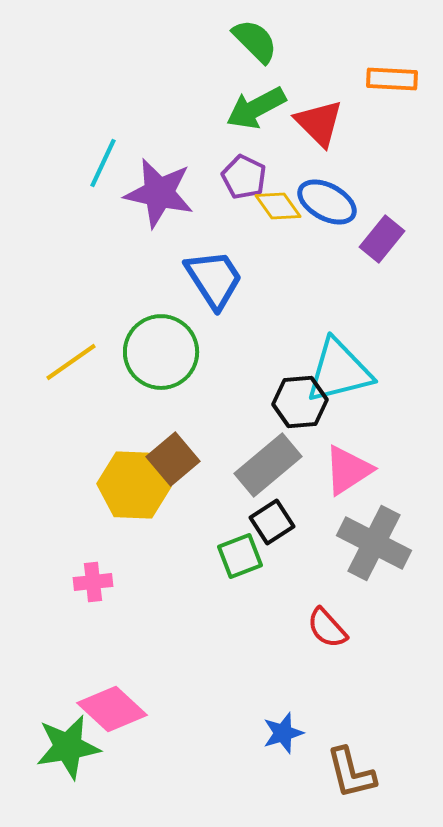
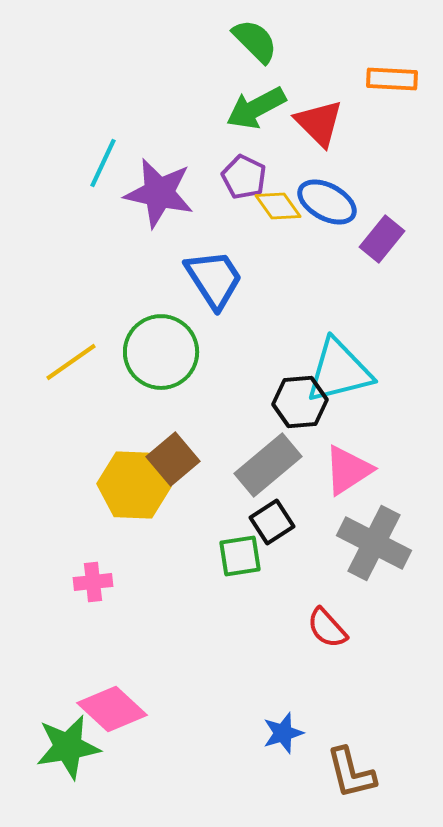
green square: rotated 12 degrees clockwise
